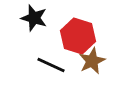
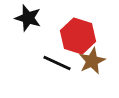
black star: moved 6 px left
black line: moved 6 px right, 2 px up
